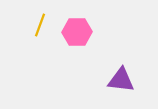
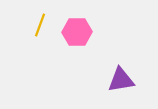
purple triangle: rotated 16 degrees counterclockwise
